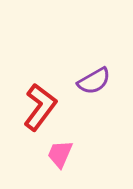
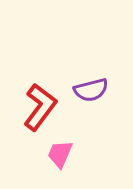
purple semicircle: moved 3 px left, 9 px down; rotated 16 degrees clockwise
